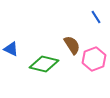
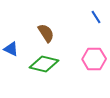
brown semicircle: moved 26 px left, 12 px up
pink hexagon: rotated 20 degrees clockwise
